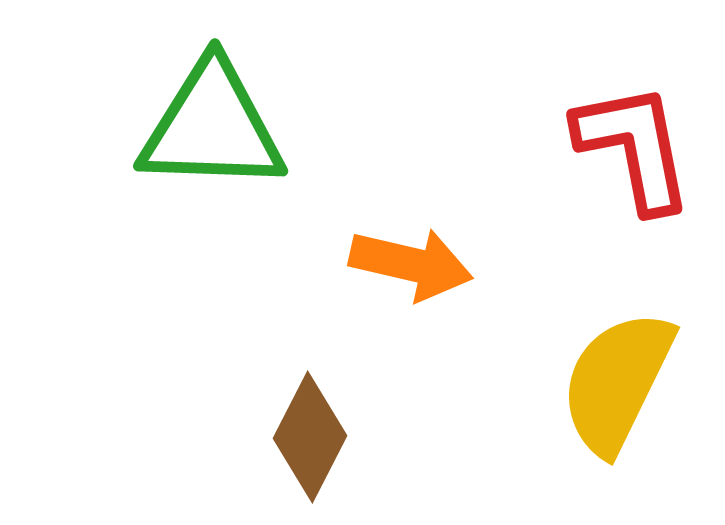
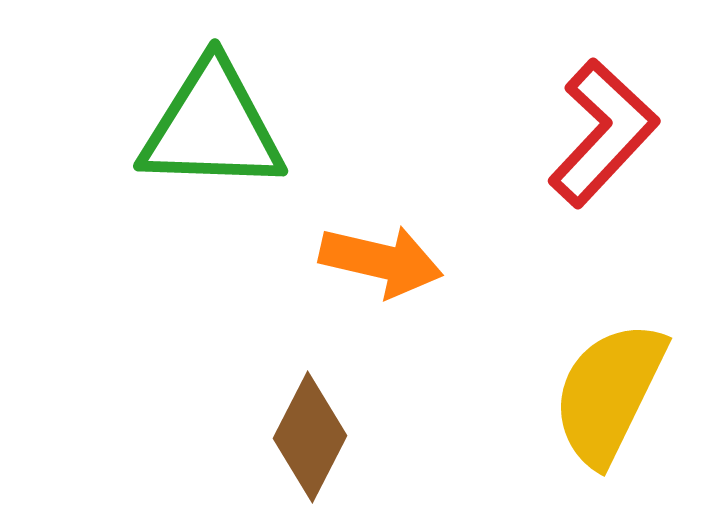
red L-shape: moved 31 px left, 14 px up; rotated 54 degrees clockwise
orange arrow: moved 30 px left, 3 px up
yellow semicircle: moved 8 px left, 11 px down
